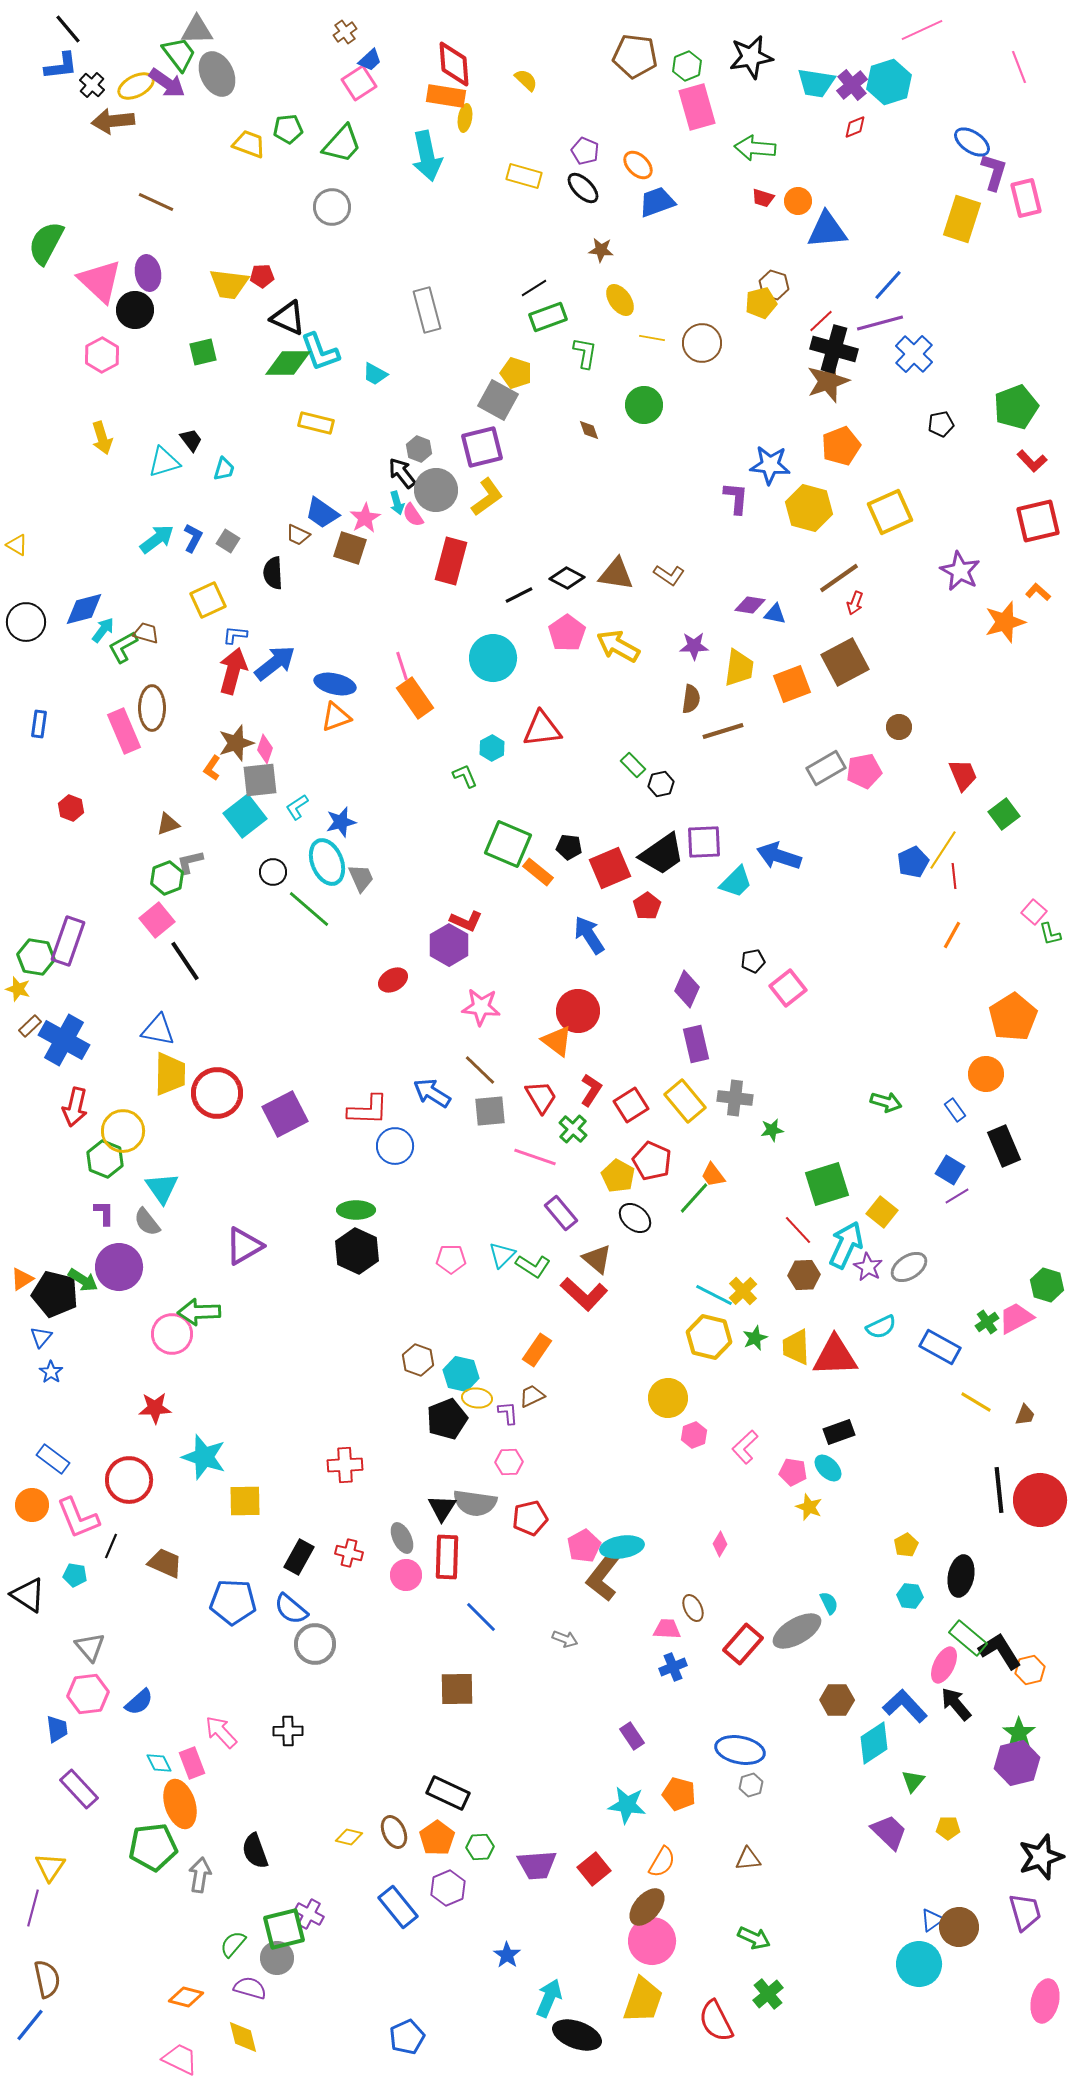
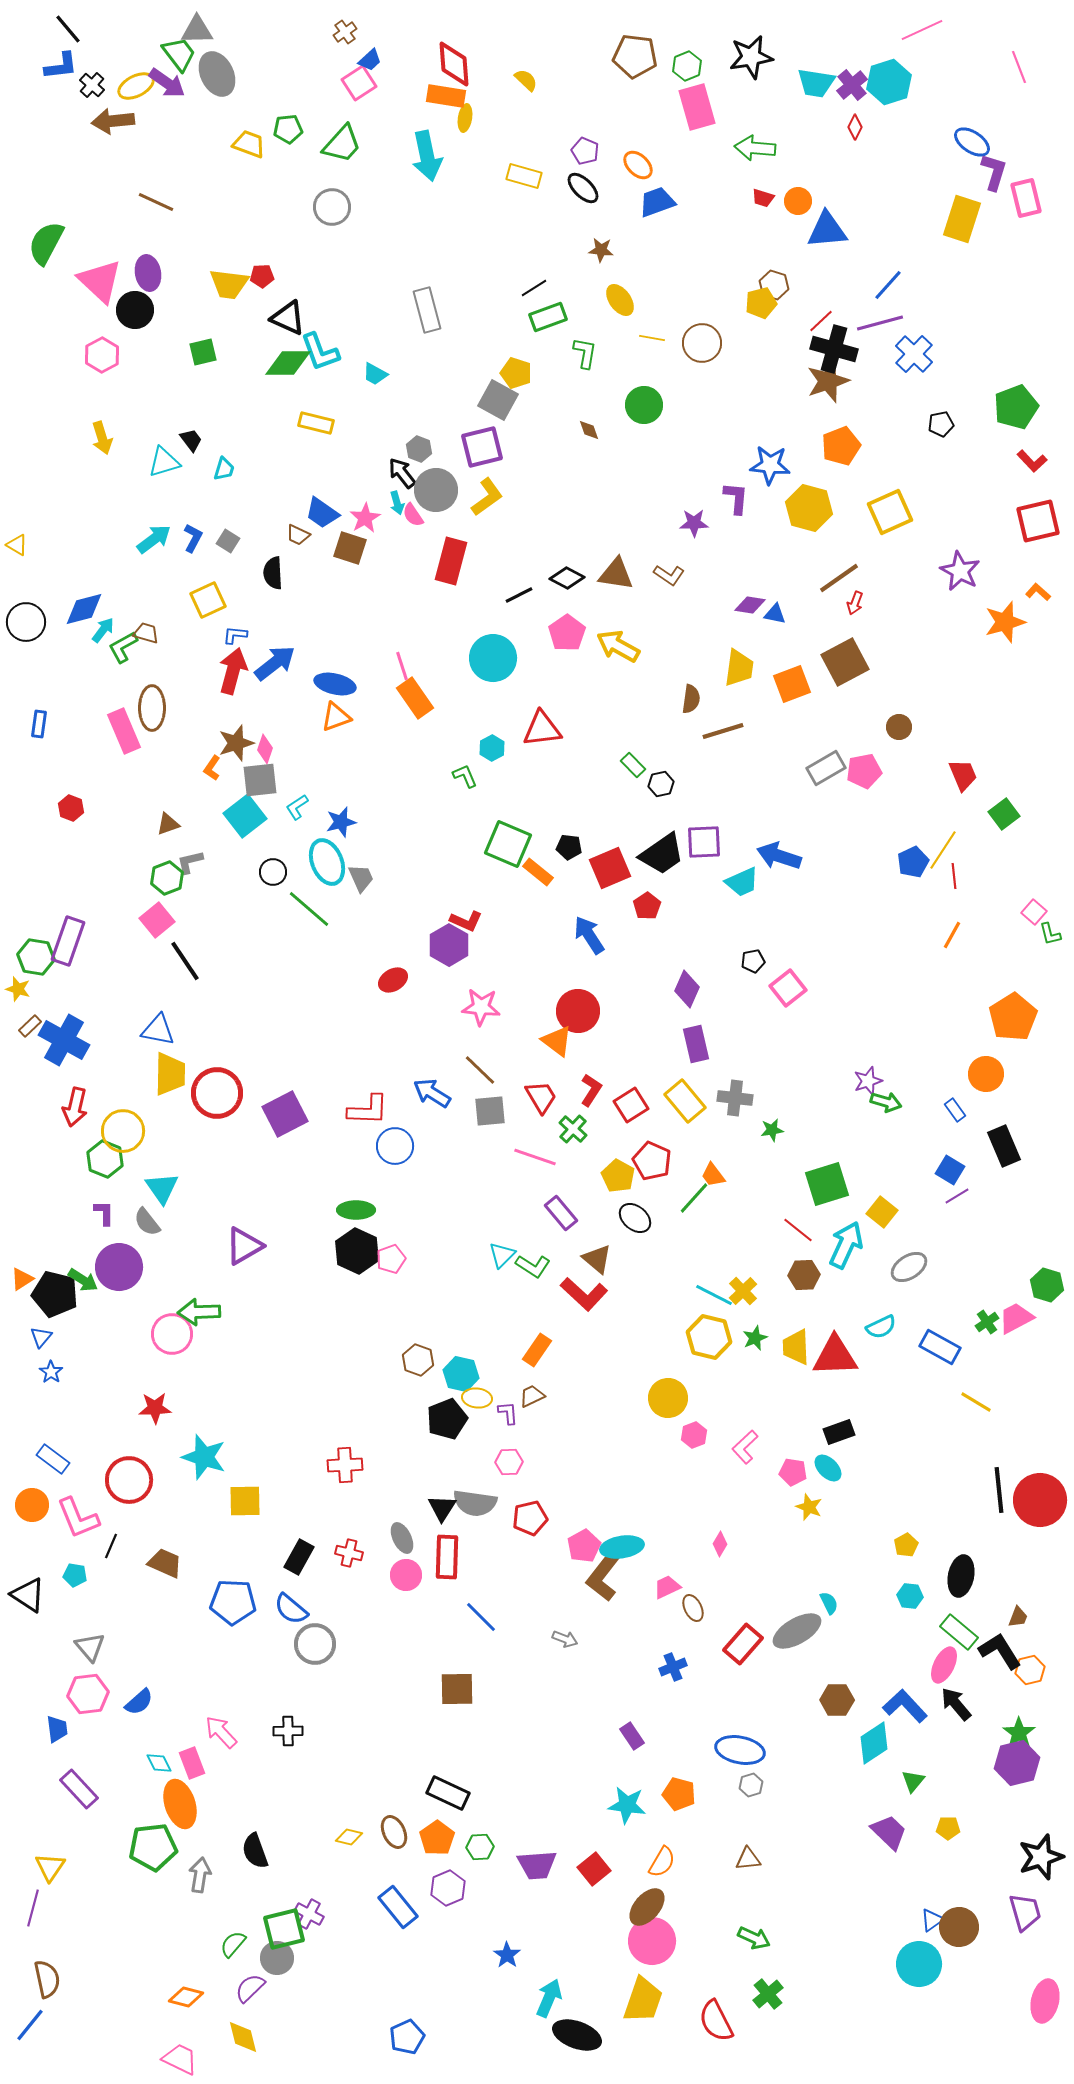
red diamond at (855, 127): rotated 40 degrees counterclockwise
cyan arrow at (157, 539): moved 3 px left
purple star at (694, 646): moved 123 px up
cyan trapezoid at (736, 882): moved 6 px right; rotated 21 degrees clockwise
red line at (798, 1230): rotated 8 degrees counterclockwise
pink pentagon at (451, 1259): moved 60 px left; rotated 20 degrees counterclockwise
purple star at (868, 1267): moved 186 px up; rotated 24 degrees clockwise
brown trapezoid at (1025, 1415): moved 7 px left, 202 px down
pink trapezoid at (667, 1629): moved 42 px up; rotated 28 degrees counterclockwise
green rectangle at (968, 1638): moved 9 px left, 6 px up
purple semicircle at (250, 1988): rotated 60 degrees counterclockwise
